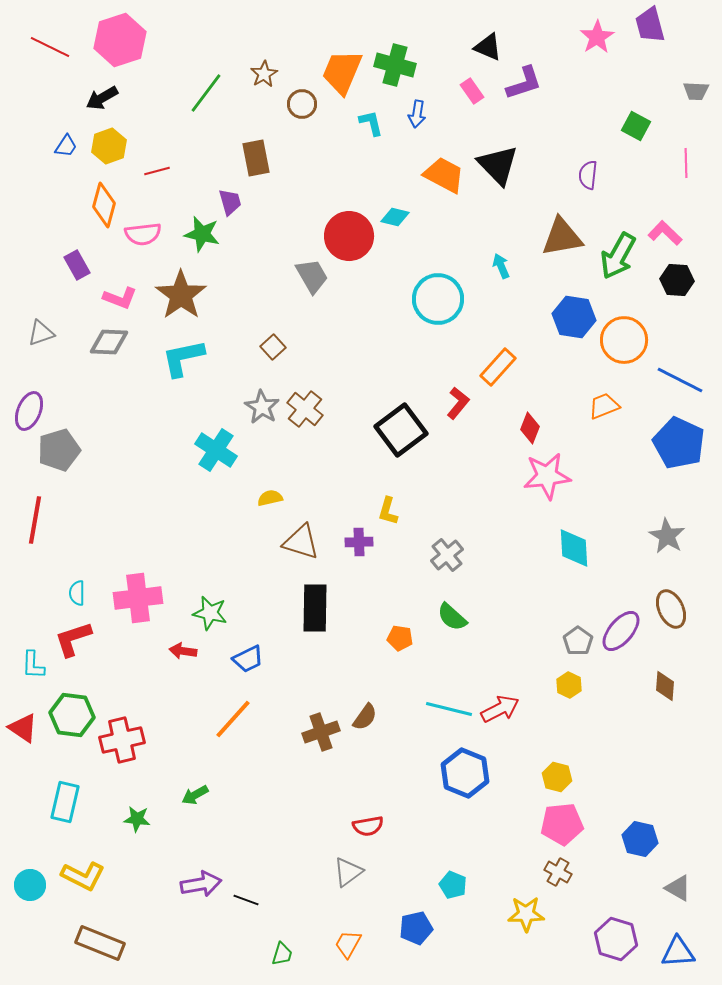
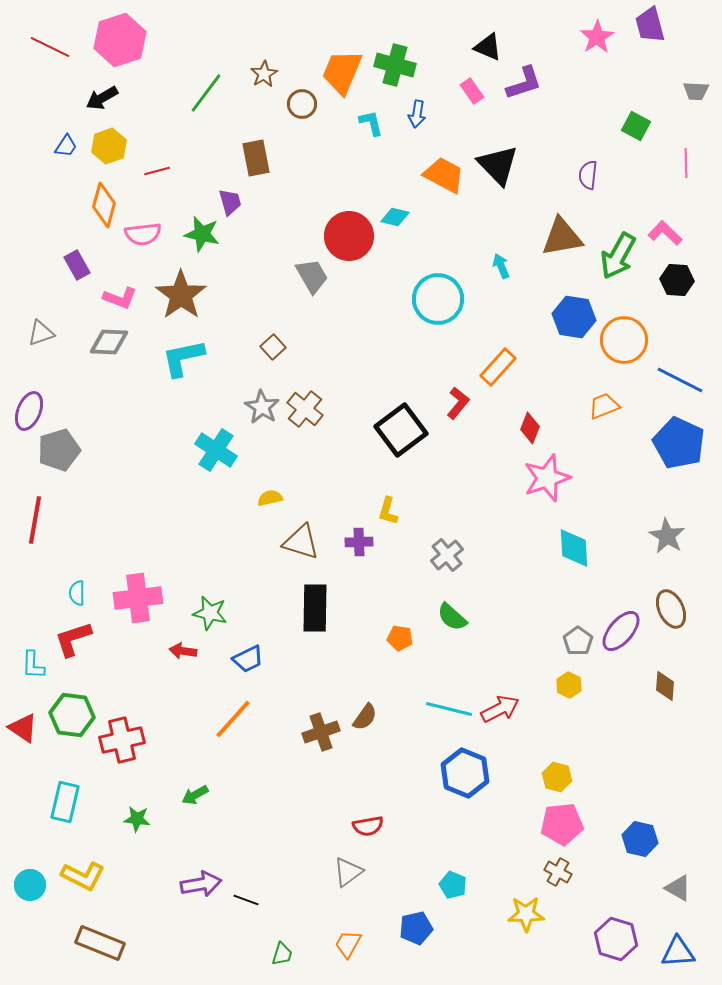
pink star at (547, 476): moved 2 px down; rotated 12 degrees counterclockwise
